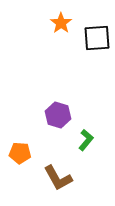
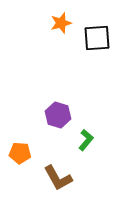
orange star: rotated 20 degrees clockwise
